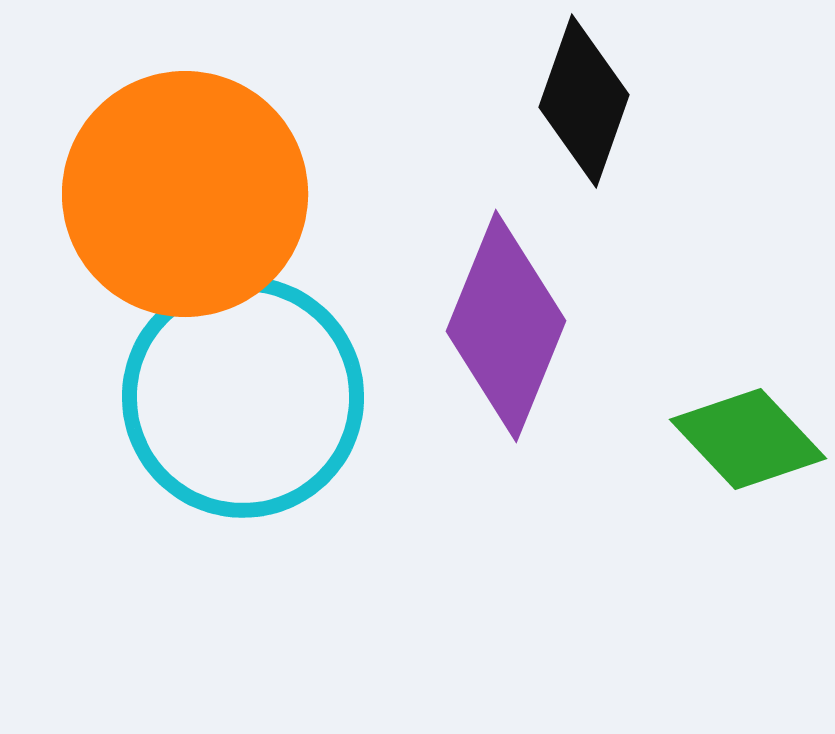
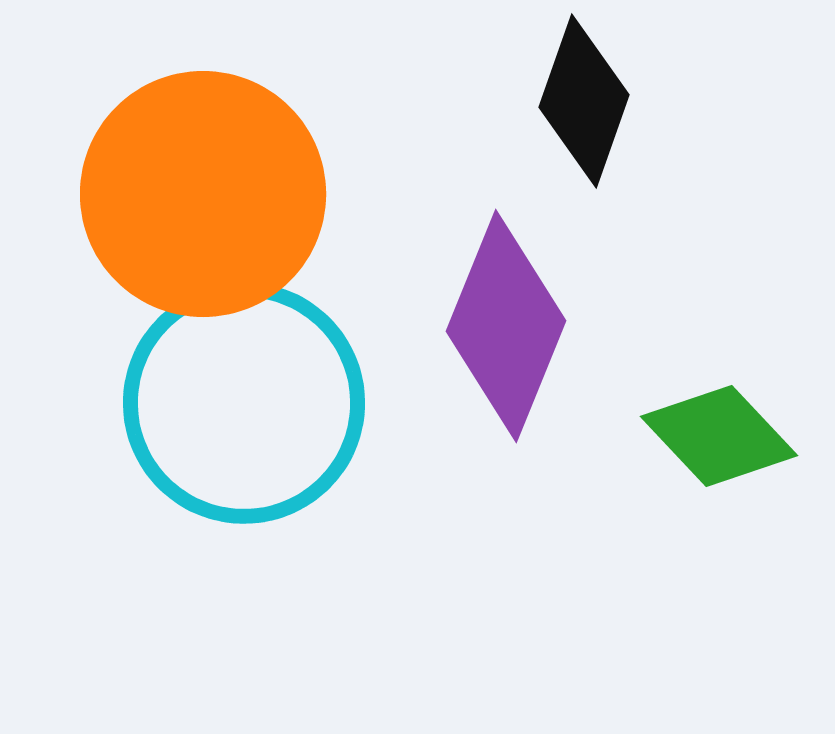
orange circle: moved 18 px right
cyan circle: moved 1 px right, 6 px down
green diamond: moved 29 px left, 3 px up
